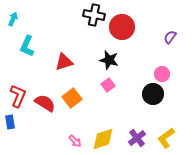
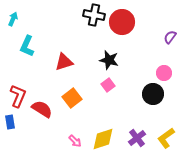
red circle: moved 5 px up
pink circle: moved 2 px right, 1 px up
red semicircle: moved 3 px left, 6 px down
